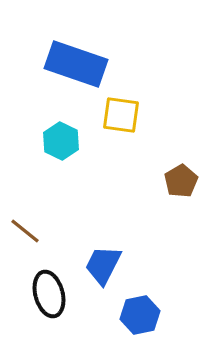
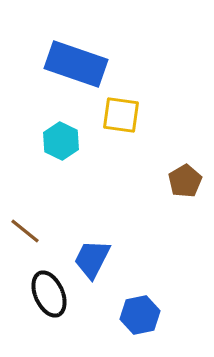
brown pentagon: moved 4 px right
blue trapezoid: moved 11 px left, 6 px up
black ellipse: rotated 9 degrees counterclockwise
